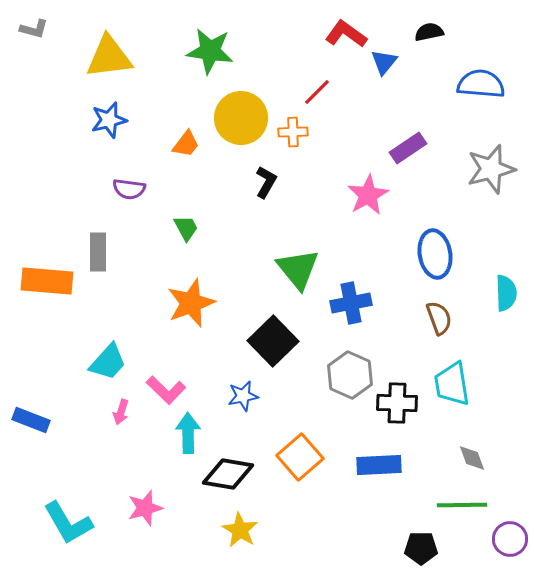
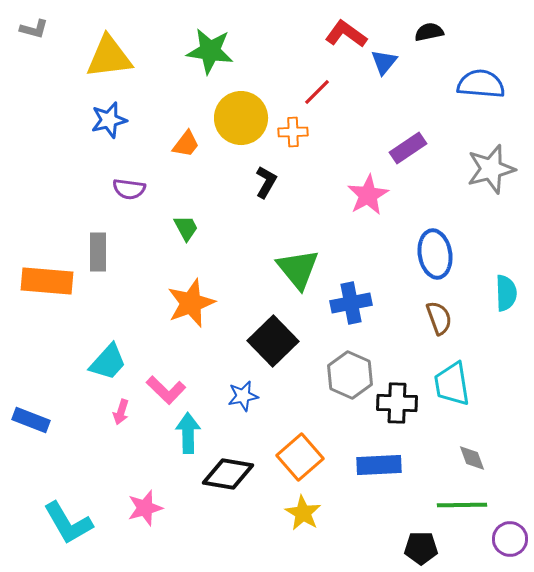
yellow star at (240, 530): moved 63 px right, 17 px up
